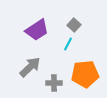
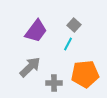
purple trapezoid: moved 1 px left, 1 px down; rotated 20 degrees counterclockwise
